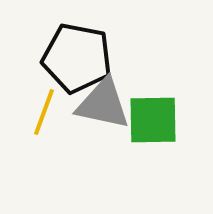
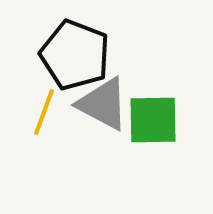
black pentagon: moved 2 px left, 3 px up; rotated 10 degrees clockwise
gray triangle: rotated 16 degrees clockwise
